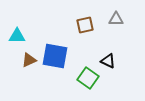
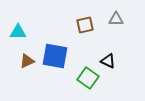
cyan triangle: moved 1 px right, 4 px up
brown triangle: moved 2 px left, 1 px down
